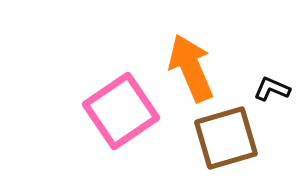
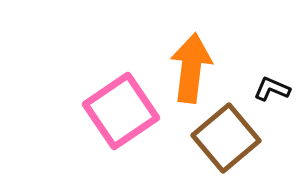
orange arrow: rotated 30 degrees clockwise
brown square: rotated 24 degrees counterclockwise
